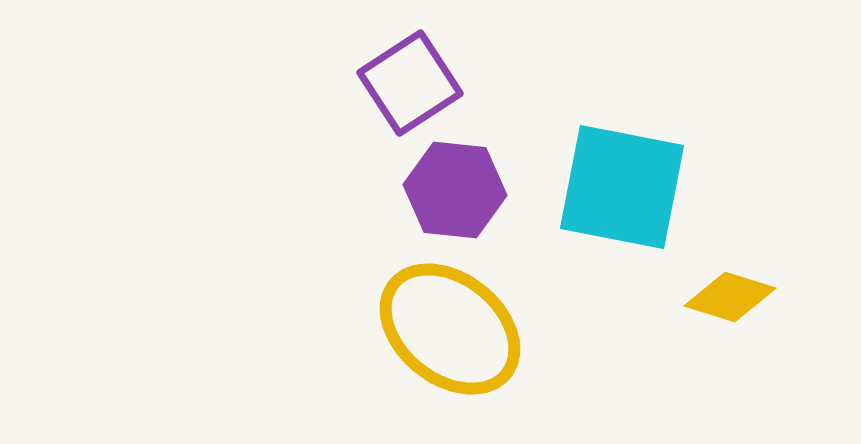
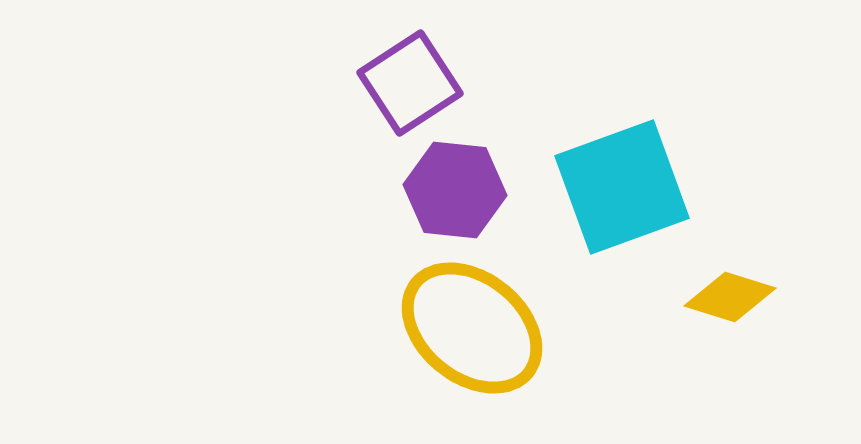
cyan square: rotated 31 degrees counterclockwise
yellow ellipse: moved 22 px right, 1 px up
